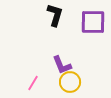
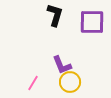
purple square: moved 1 px left
